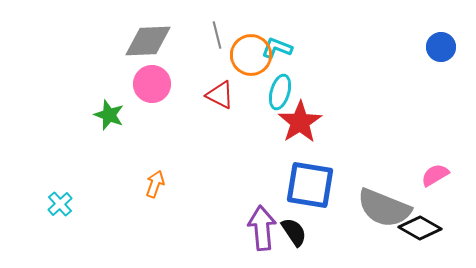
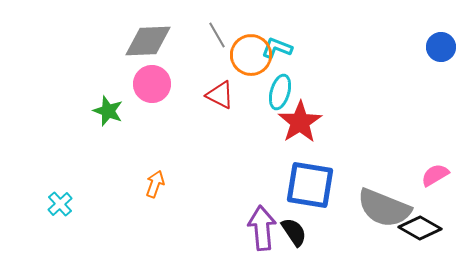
gray line: rotated 16 degrees counterclockwise
green star: moved 1 px left, 4 px up
